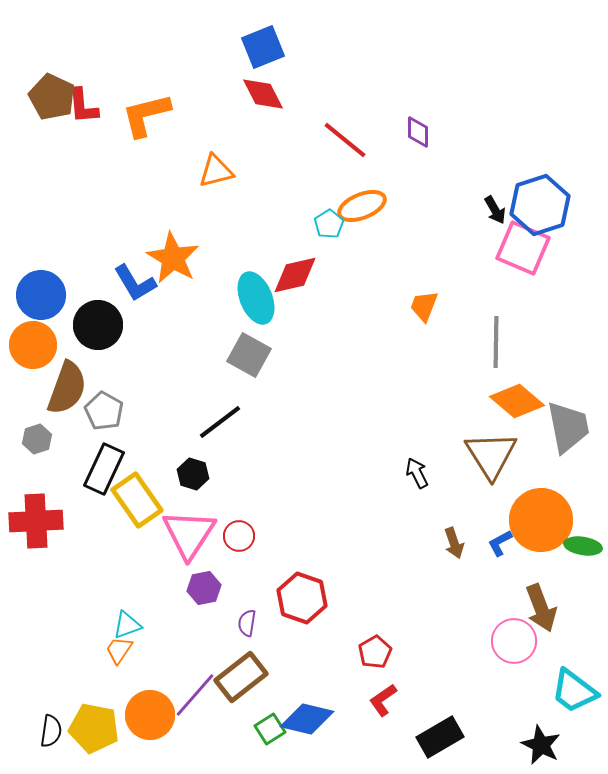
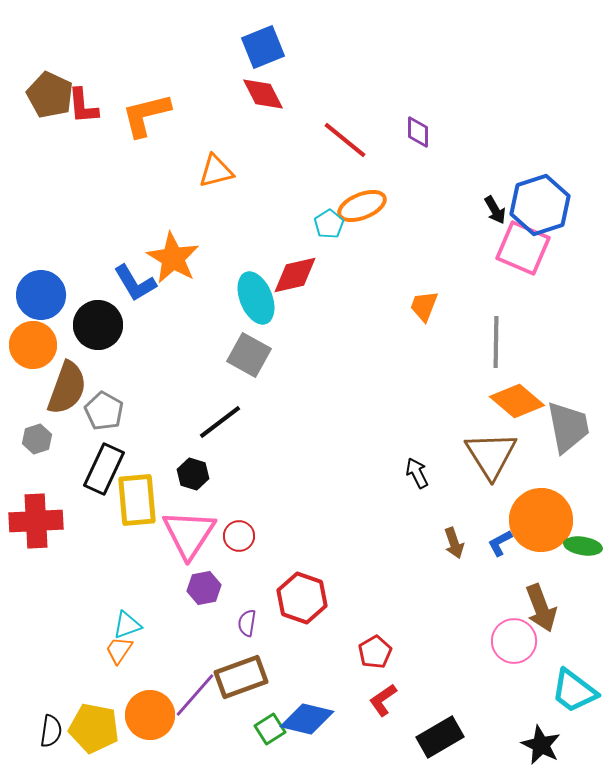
brown pentagon at (52, 97): moved 2 px left, 2 px up
yellow rectangle at (137, 500): rotated 30 degrees clockwise
brown rectangle at (241, 677): rotated 18 degrees clockwise
